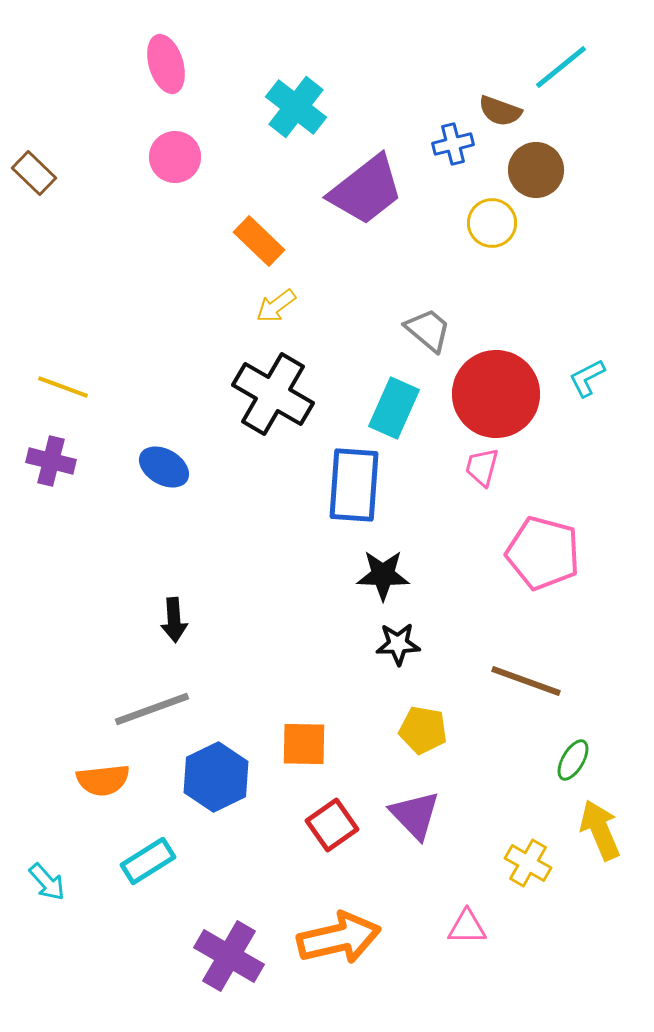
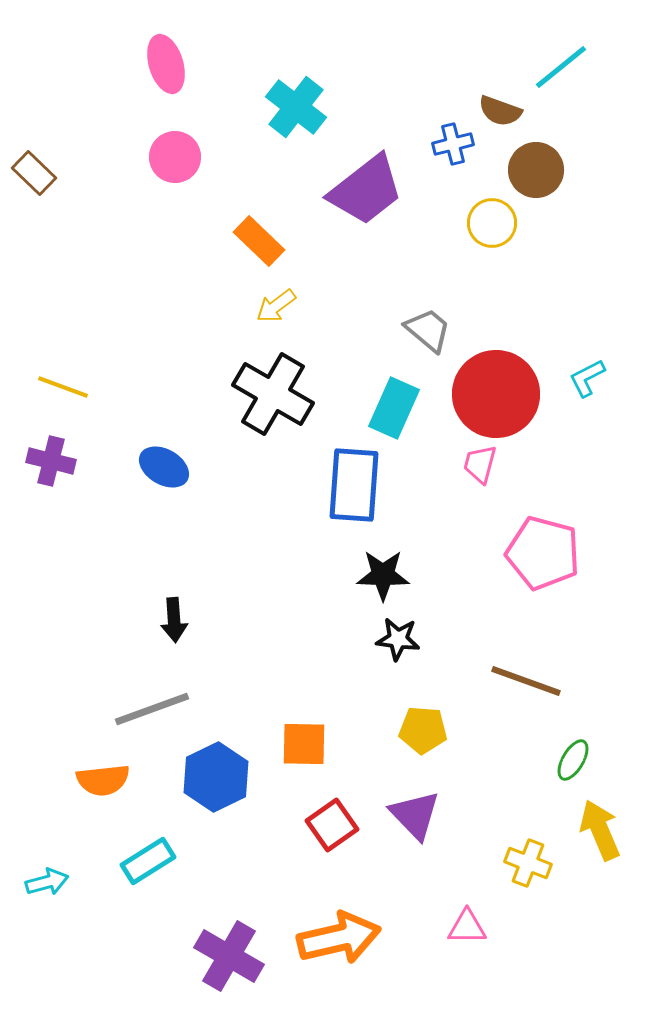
pink trapezoid at (482, 467): moved 2 px left, 3 px up
black star at (398, 644): moved 5 px up; rotated 9 degrees clockwise
yellow pentagon at (423, 730): rotated 6 degrees counterclockwise
yellow cross at (528, 863): rotated 9 degrees counterclockwise
cyan arrow at (47, 882): rotated 63 degrees counterclockwise
